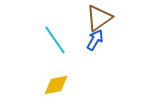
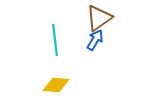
cyan line: rotated 28 degrees clockwise
yellow diamond: rotated 16 degrees clockwise
